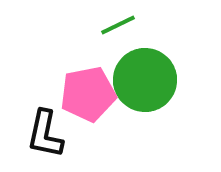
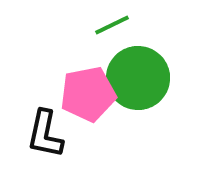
green line: moved 6 px left
green circle: moved 7 px left, 2 px up
